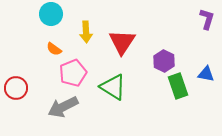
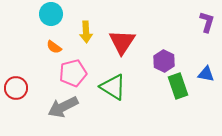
purple L-shape: moved 3 px down
orange semicircle: moved 2 px up
pink pentagon: rotated 8 degrees clockwise
